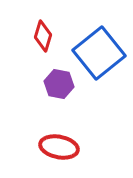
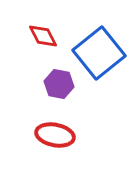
red diamond: rotated 44 degrees counterclockwise
red ellipse: moved 4 px left, 12 px up
